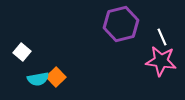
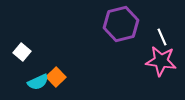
cyan semicircle: moved 3 px down; rotated 15 degrees counterclockwise
